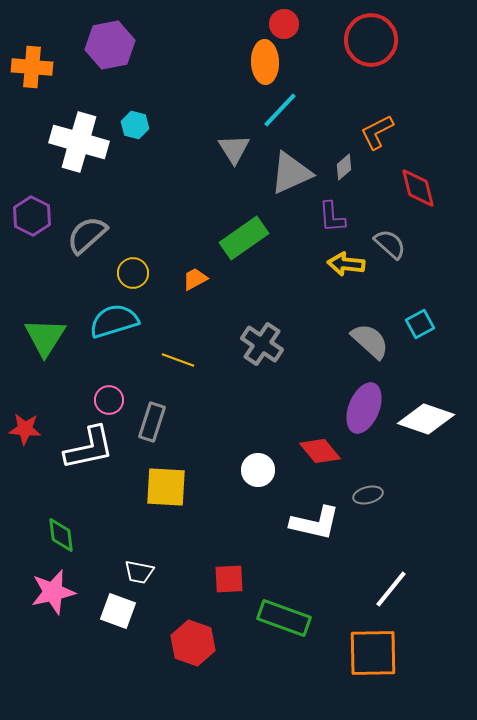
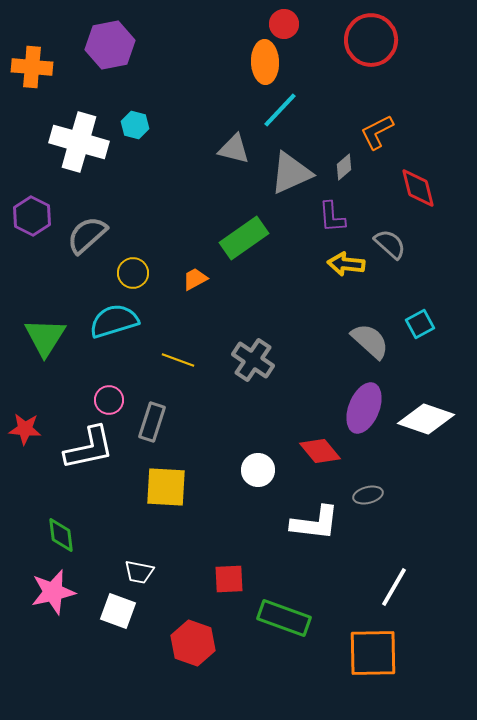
gray triangle at (234, 149): rotated 44 degrees counterclockwise
gray cross at (262, 344): moved 9 px left, 16 px down
white L-shape at (315, 523): rotated 6 degrees counterclockwise
white line at (391, 589): moved 3 px right, 2 px up; rotated 9 degrees counterclockwise
